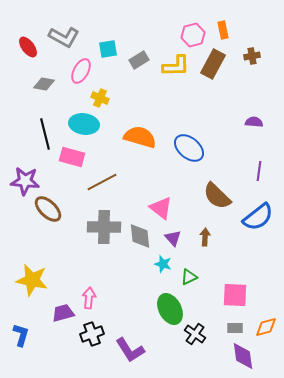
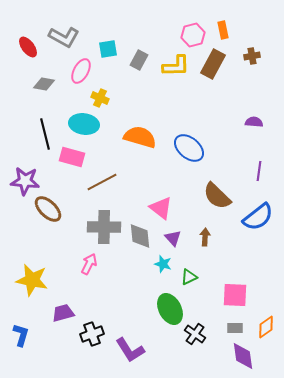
gray rectangle at (139, 60): rotated 30 degrees counterclockwise
pink arrow at (89, 298): moved 34 px up; rotated 20 degrees clockwise
orange diamond at (266, 327): rotated 20 degrees counterclockwise
